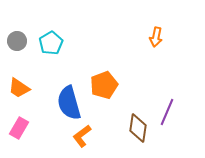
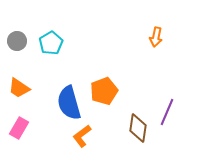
orange pentagon: moved 6 px down
